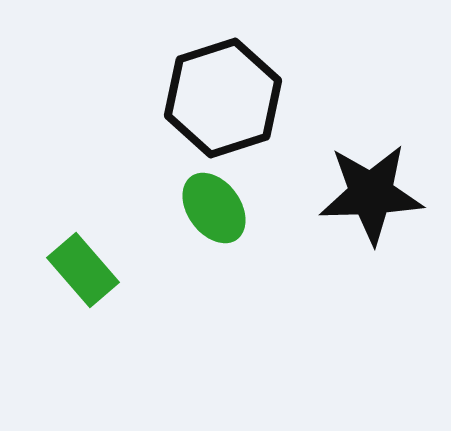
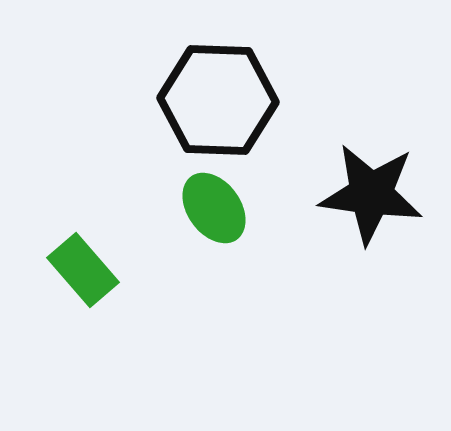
black hexagon: moved 5 px left, 2 px down; rotated 20 degrees clockwise
black star: rotated 10 degrees clockwise
